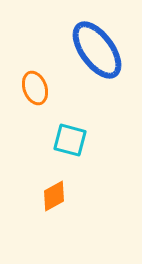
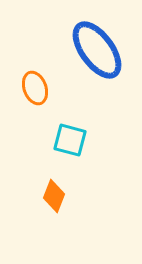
orange diamond: rotated 40 degrees counterclockwise
